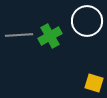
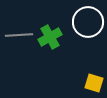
white circle: moved 1 px right, 1 px down
green cross: moved 1 px down
